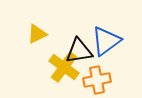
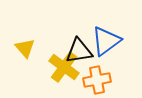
yellow triangle: moved 12 px left, 14 px down; rotated 45 degrees counterclockwise
